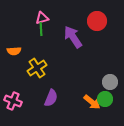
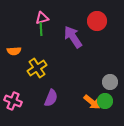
green circle: moved 2 px down
